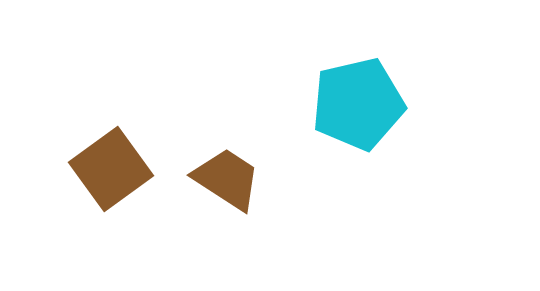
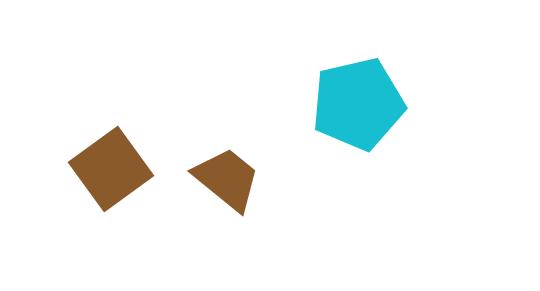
brown trapezoid: rotated 6 degrees clockwise
